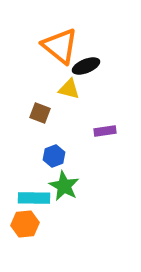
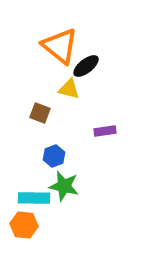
black ellipse: rotated 16 degrees counterclockwise
green star: rotated 16 degrees counterclockwise
orange hexagon: moved 1 px left, 1 px down; rotated 12 degrees clockwise
